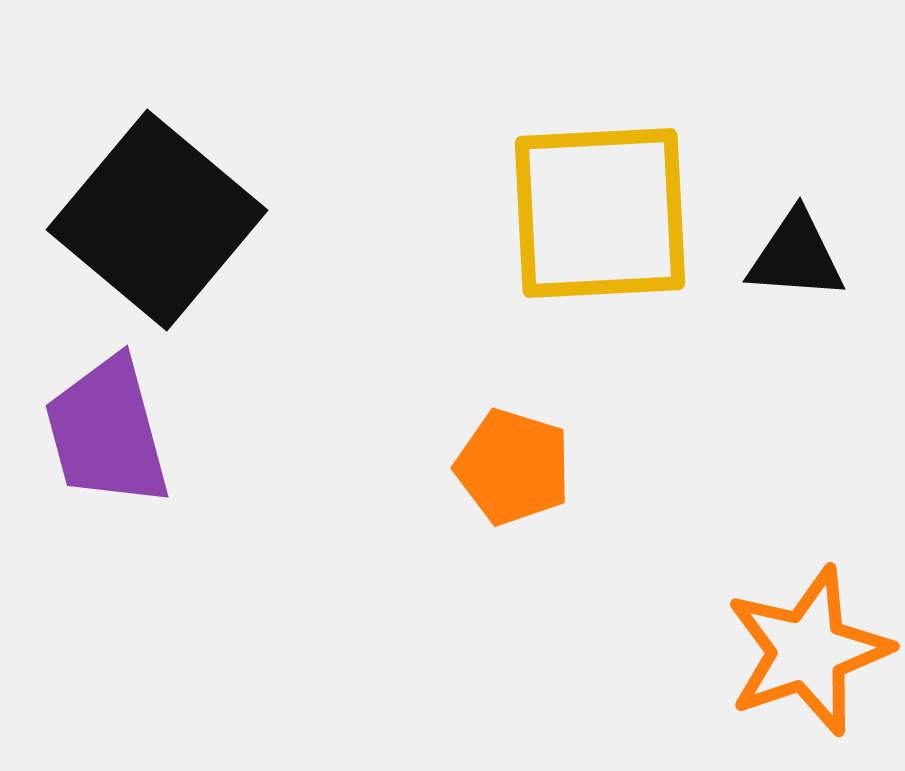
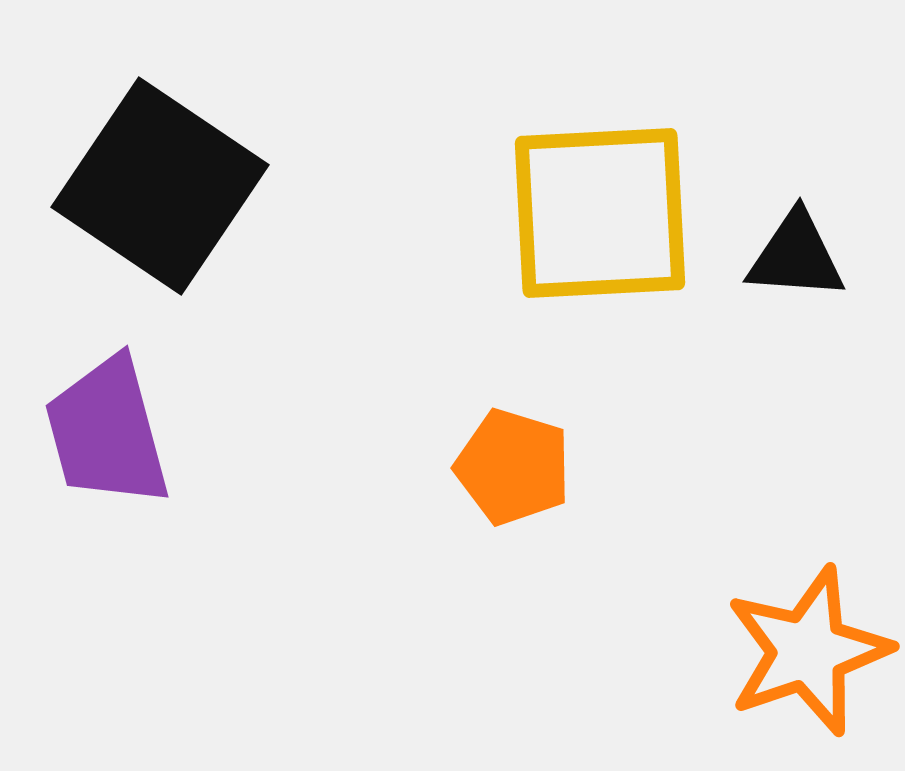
black square: moved 3 px right, 34 px up; rotated 6 degrees counterclockwise
